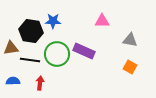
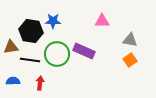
brown triangle: moved 1 px up
orange square: moved 7 px up; rotated 24 degrees clockwise
